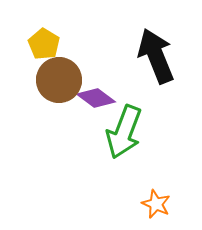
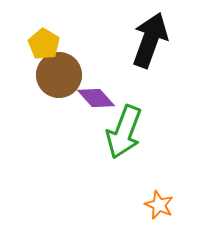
black arrow: moved 6 px left, 16 px up; rotated 42 degrees clockwise
brown circle: moved 5 px up
purple diamond: rotated 12 degrees clockwise
orange star: moved 3 px right, 1 px down
